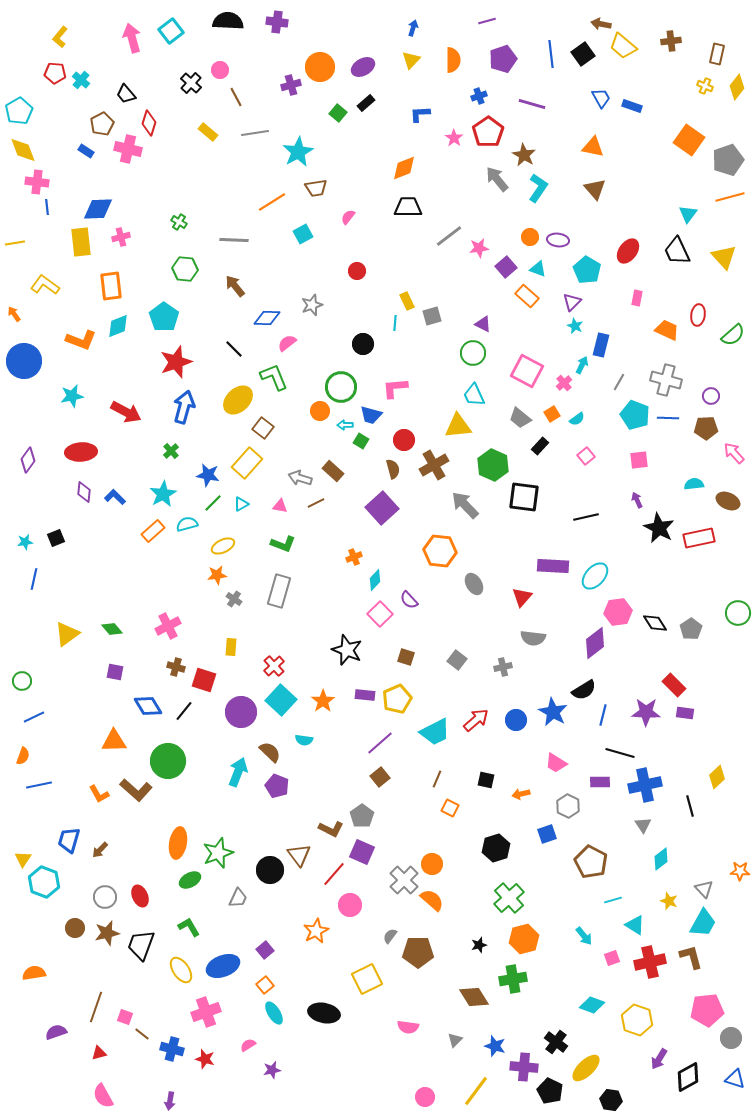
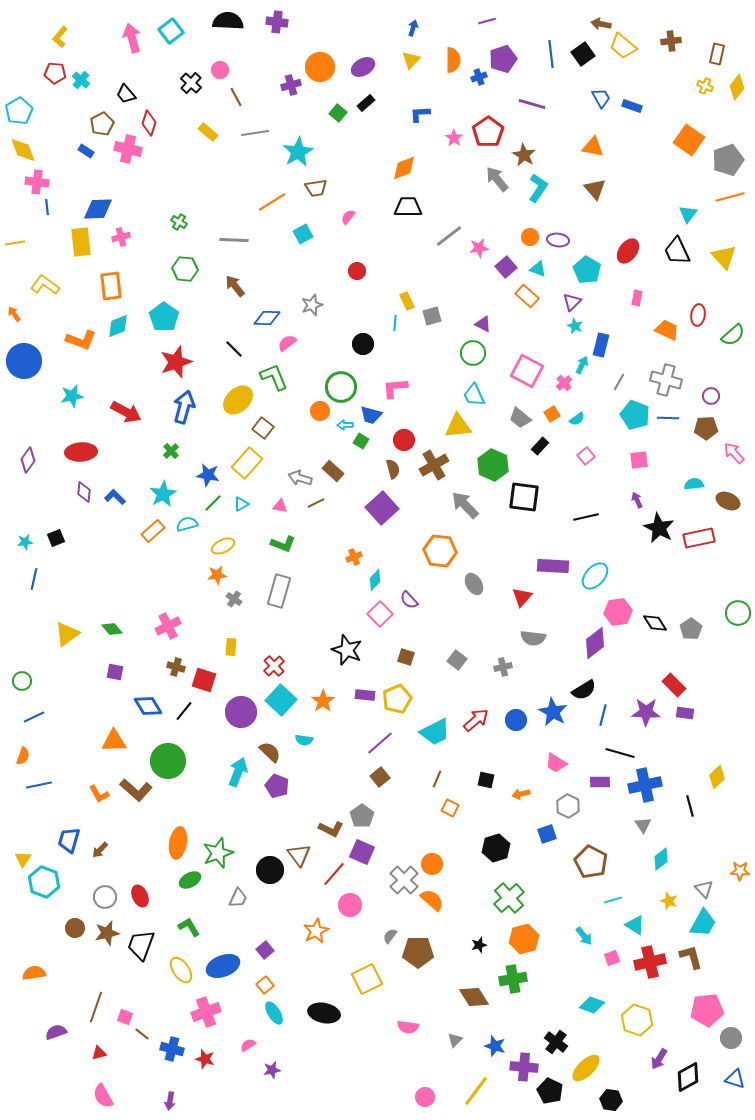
blue cross at (479, 96): moved 19 px up
